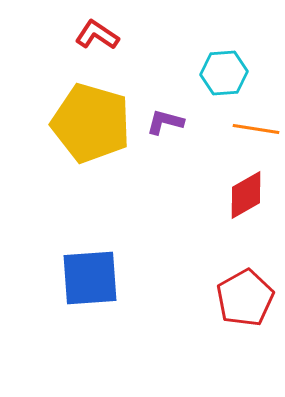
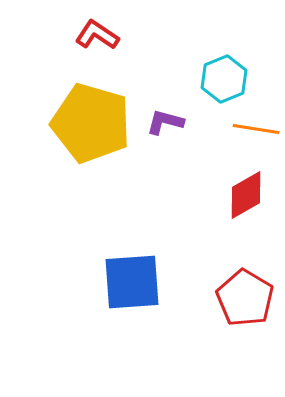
cyan hexagon: moved 6 px down; rotated 18 degrees counterclockwise
blue square: moved 42 px right, 4 px down
red pentagon: rotated 12 degrees counterclockwise
